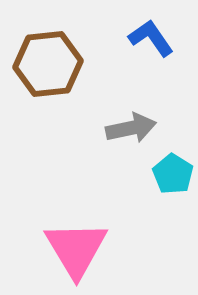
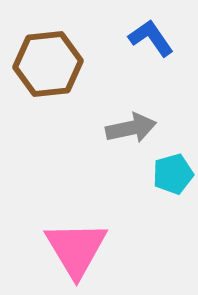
cyan pentagon: rotated 24 degrees clockwise
